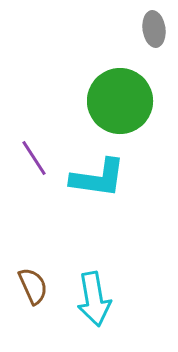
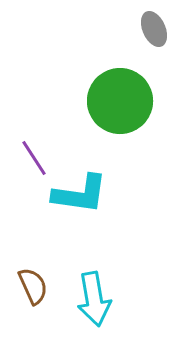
gray ellipse: rotated 16 degrees counterclockwise
cyan L-shape: moved 18 px left, 16 px down
